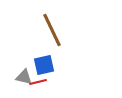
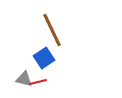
blue square: moved 7 px up; rotated 20 degrees counterclockwise
gray triangle: moved 2 px down
